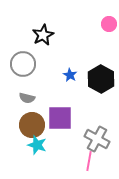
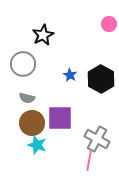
brown circle: moved 2 px up
